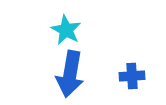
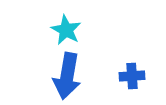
blue arrow: moved 3 px left, 2 px down
